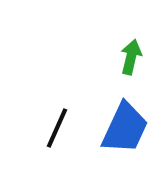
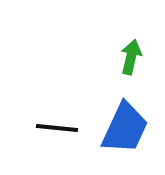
black line: rotated 72 degrees clockwise
